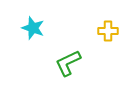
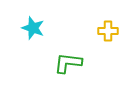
green L-shape: rotated 32 degrees clockwise
